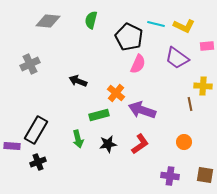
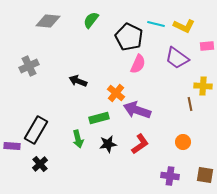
green semicircle: rotated 24 degrees clockwise
gray cross: moved 1 px left, 2 px down
purple arrow: moved 5 px left
green rectangle: moved 3 px down
orange circle: moved 1 px left
black cross: moved 2 px right, 2 px down; rotated 21 degrees counterclockwise
